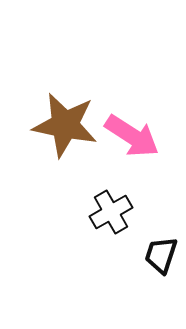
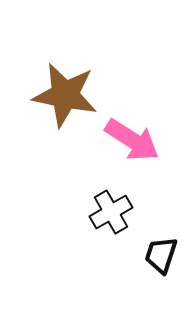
brown star: moved 30 px up
pink arrow: moved 4 px down
